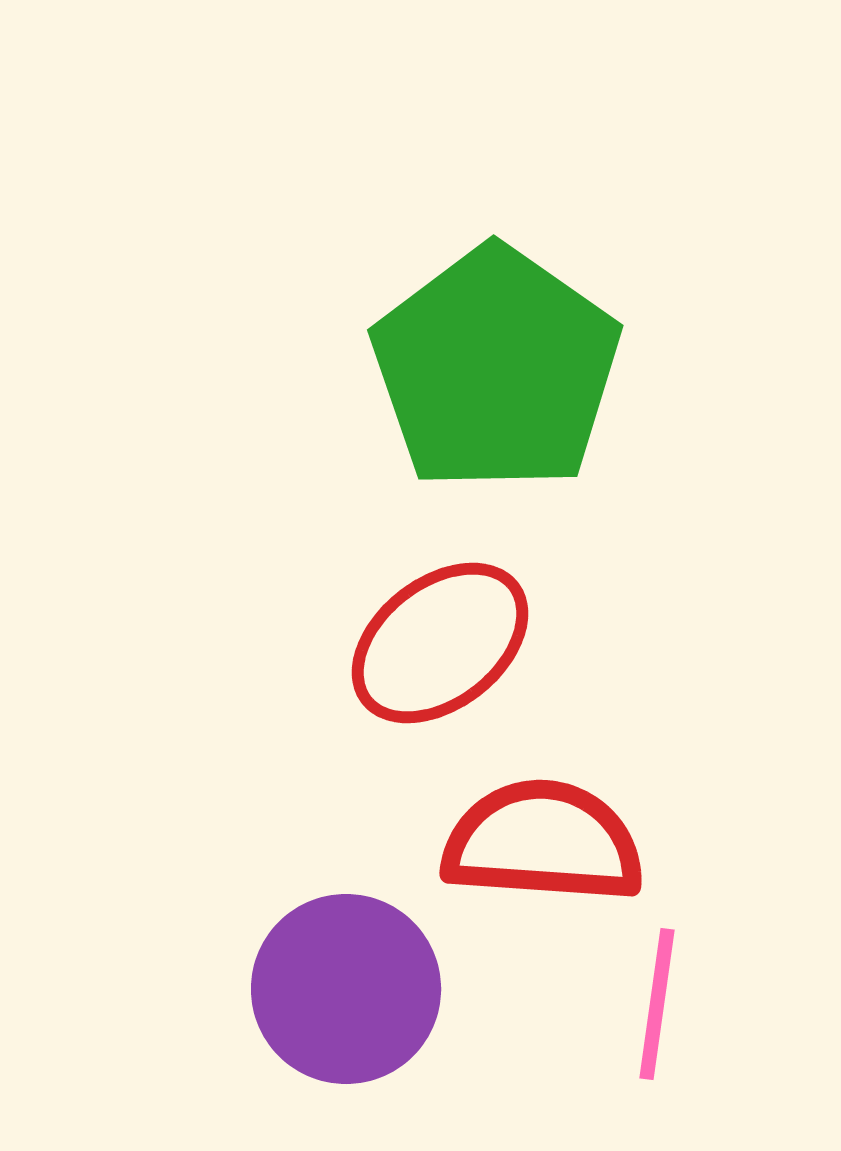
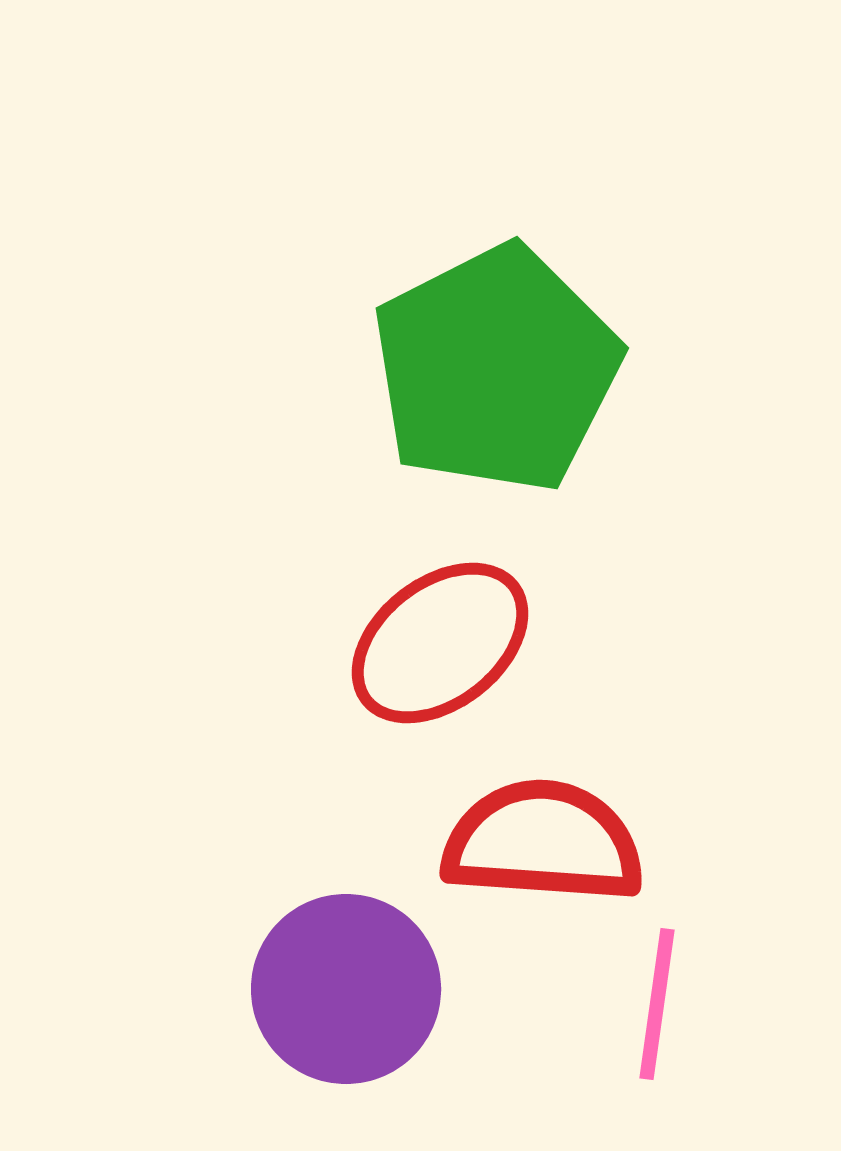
green pentagon: rotated 10 degrees clockwise
